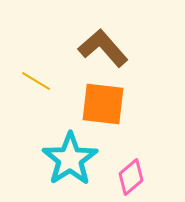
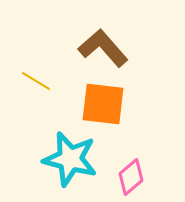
cyan star: rotated 24 degrees counterclockwise
